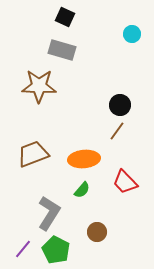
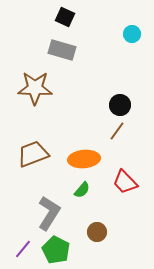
brown star: moved 4 px left, 2 px down
